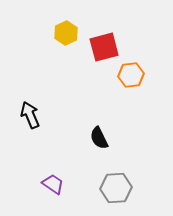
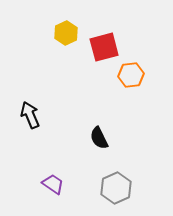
gray hexagon: rotated 20 degrees counterclockwise
